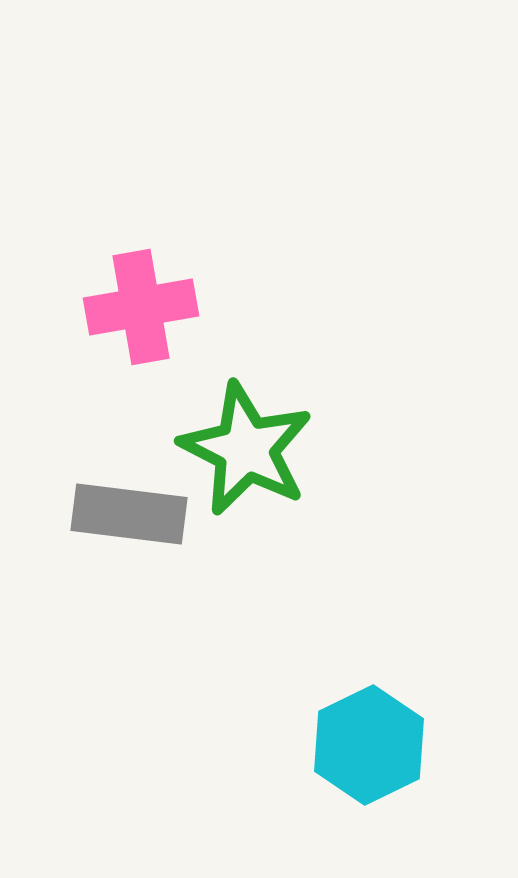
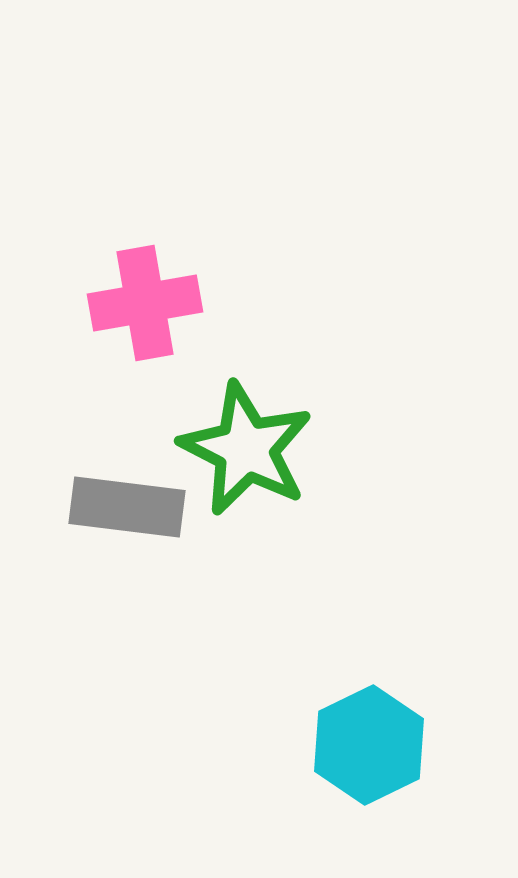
pink cross: moved 4 px right, 4 px up
gray rectangle: moved 2 px left, 7 px up
